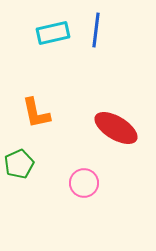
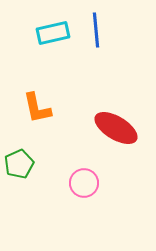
blue line: rotated 12 degrees counterclockwise
orange L-shape: moved 1 px right, 5 px up
